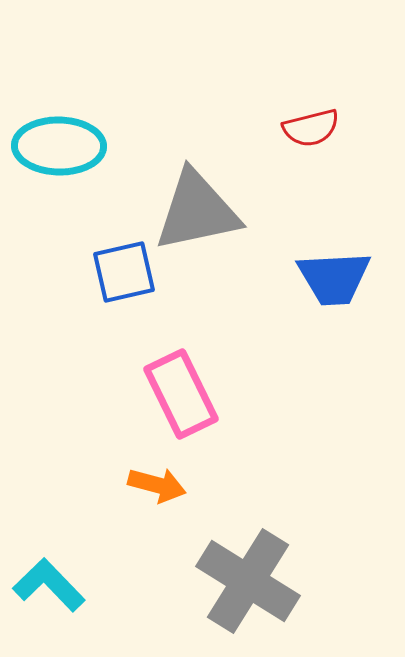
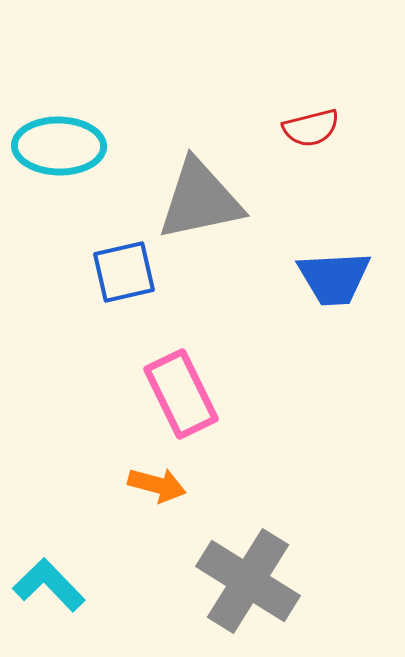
gray triangle: moved 3 px right, 11 px up
